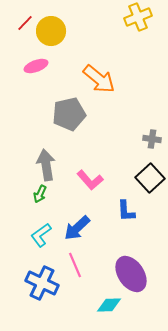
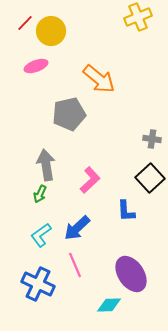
pink L-shape: rotated 92 degrees counterclockwise
blue cross: moved 4 px left, 1 px down
